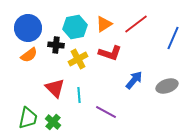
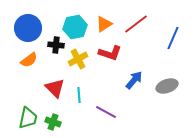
orange semicircle: moved 5 px down
green cross: rotated 21 degrees counterclockwise
